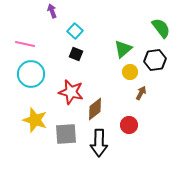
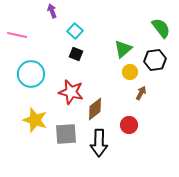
pink line: moved 8 px left, 9 px up
